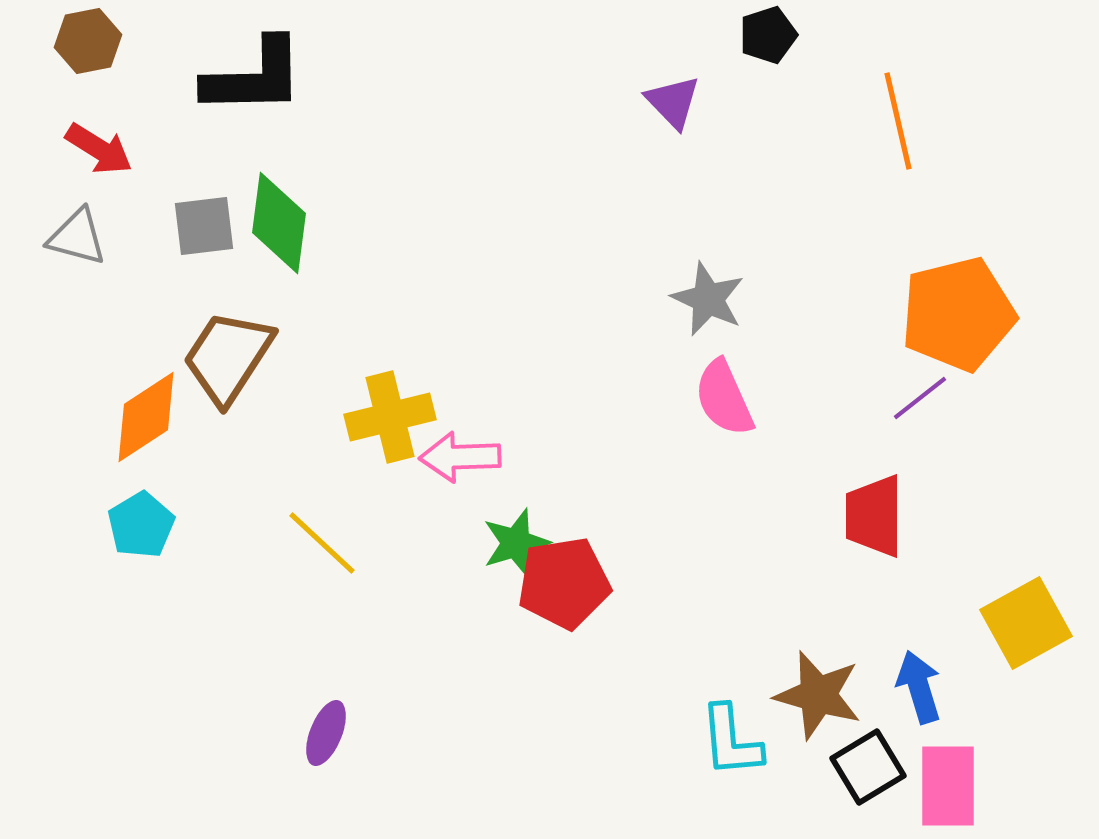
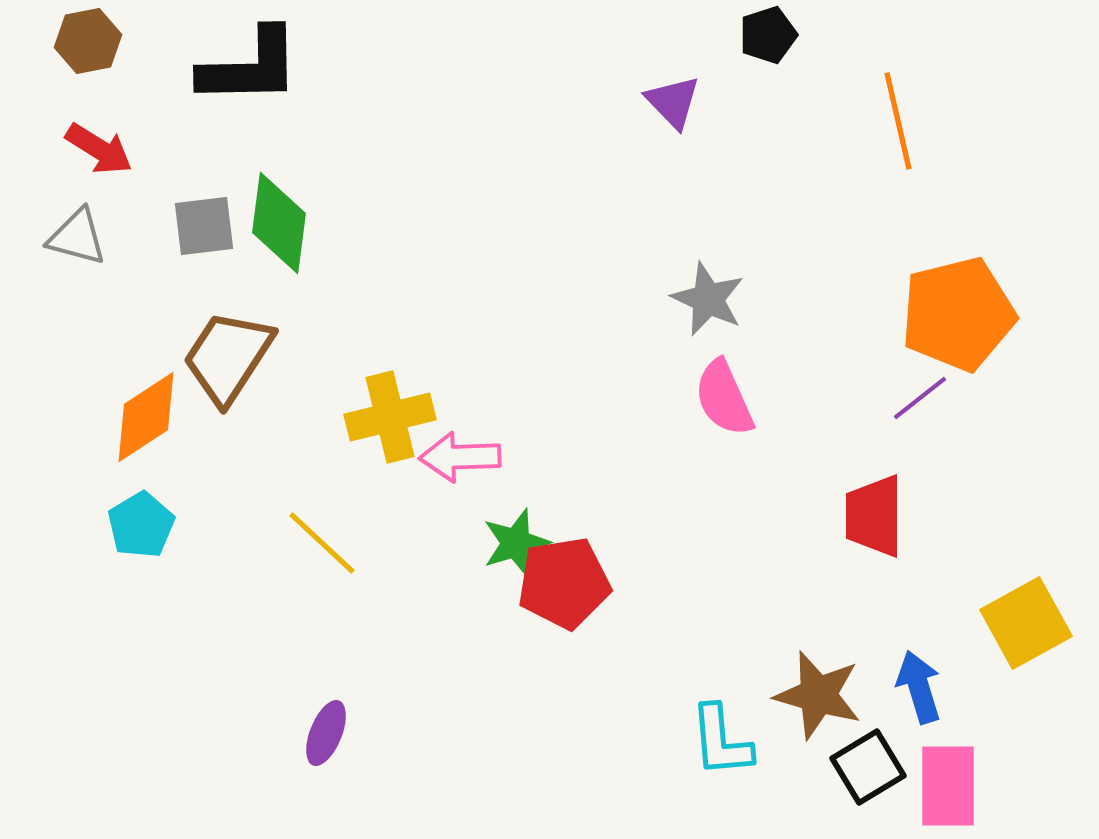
black L-shape: moved 4 px left, 10 px up
cyan L-shape: moved 10 px left
